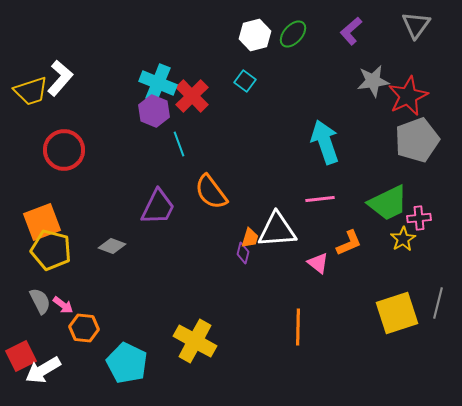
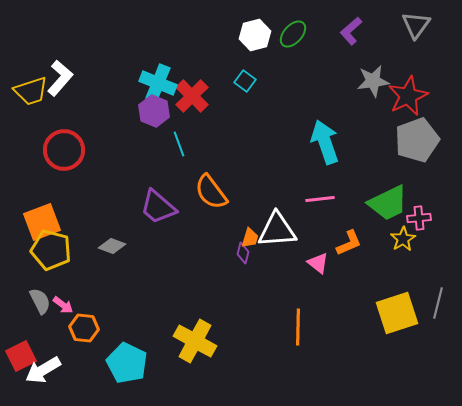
purple trapezoid: rotated 105 degrees clockwise
